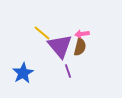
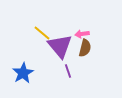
brown semicircle: moved 5 px right, 1 px down
